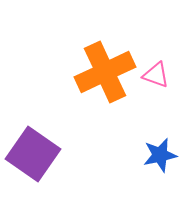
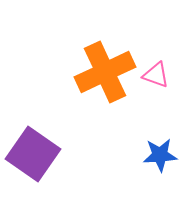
blue star: rotated 8 degrees clockwise
